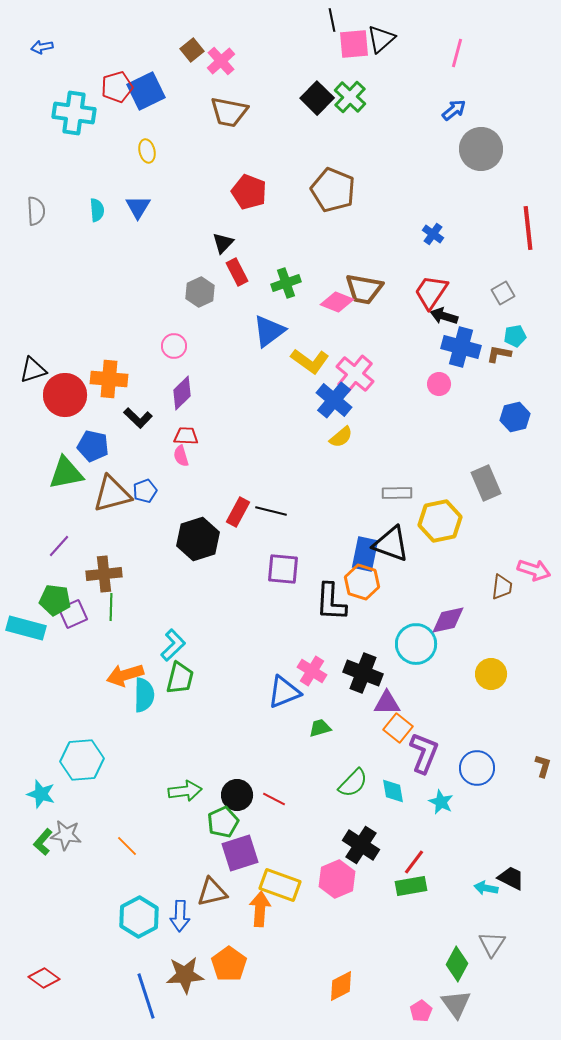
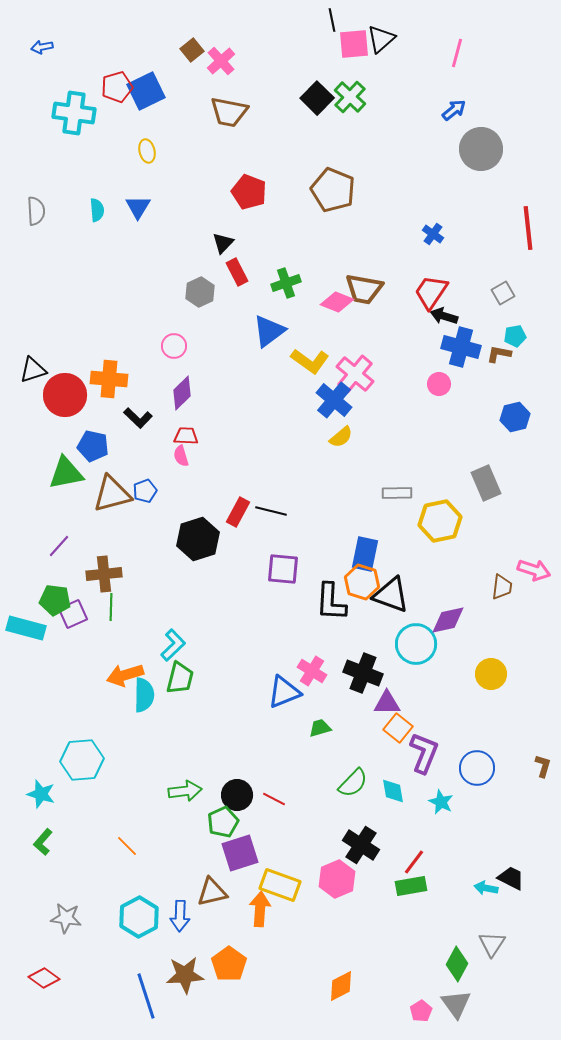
black triangle at (391, 544): moved 51 px down
gray star at (66, 835): moved 83 px down
